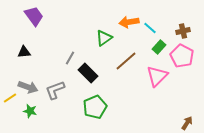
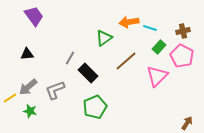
cyan line: rotated 24 degrees counterclockwise
black triangle: moved 3 px right, 2 px down
gray arrow: rotated 120 degrees clockwise
